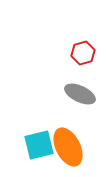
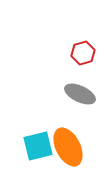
cyan square: moved 1 px left, 1 px down
